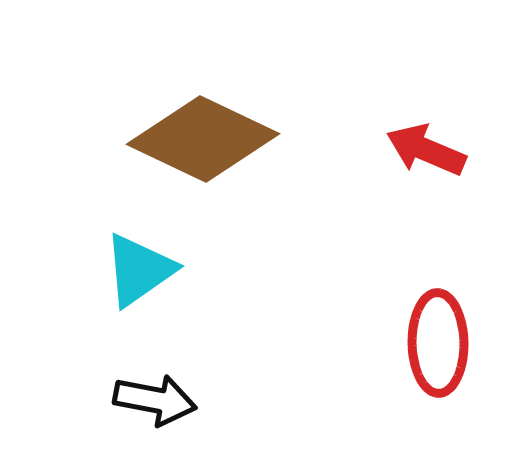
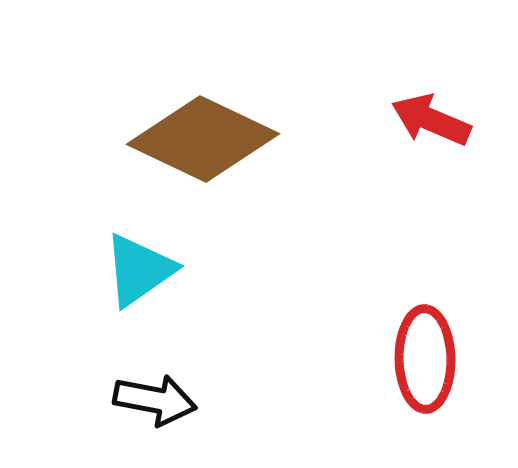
red arrow: moved 5 px right, 30 px up
red ellipse: moved 13 px left, 16 px down
